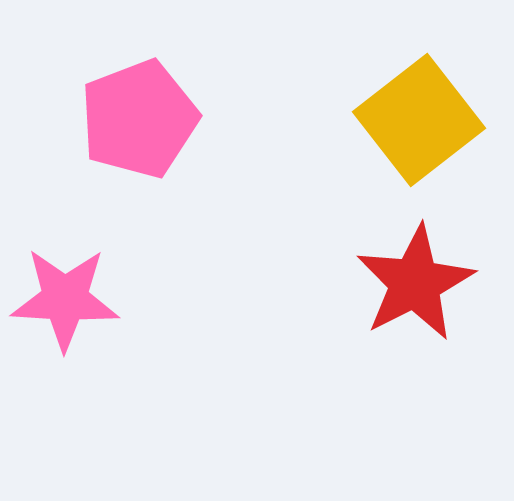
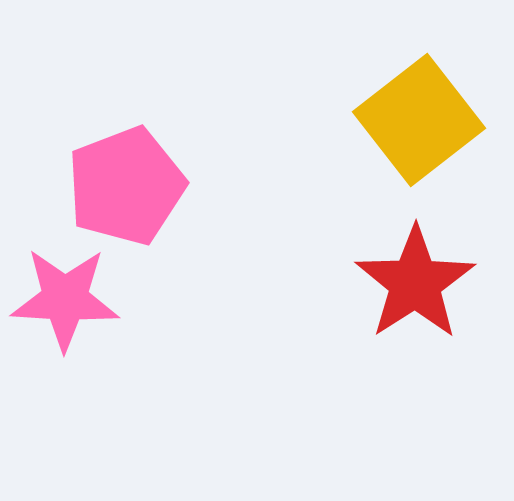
pink pentagon: moved 13 px left, 67 px down
red star: rotated 6 degrees counterclockwise
